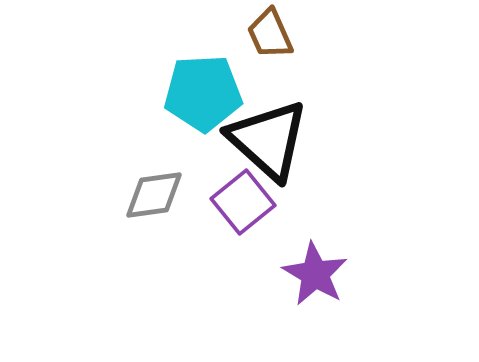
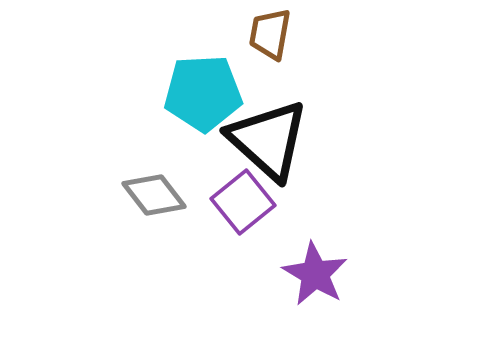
brown trapezoid: rotated 34 degrees clockwise
gray diamond: rotated 60 degrees clockwise
